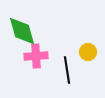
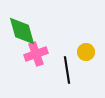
yellow circle: moved 2 px left
pink cross: moved 2 px up; rotated 15 degrees counterclockwise
